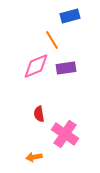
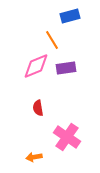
red semicircle: moved 1 px left, 6 px up
pink cross: moved 2 px right, 3 px down
